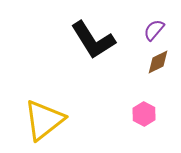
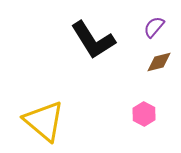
purple semicircle: moved 3 px up
brown diamond: moved 1 px right; rotated 12 degrees clockwise
yellow triangle: moved 1 px down; rotated 42 degrees counterclockwise
